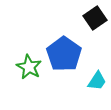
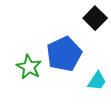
black square: rotated 10 degrees counterclockwise
blue pentagon: rotated 12 degrees clockwise
